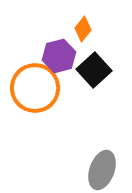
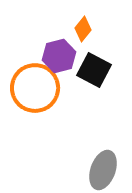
black square: rotated 20 degrees counterclockwise
gray ellipse: moved 1 px right
